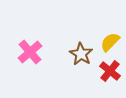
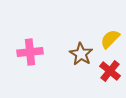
yellow semicircle: moved 3 px up
pink cross: rotated 35 degrees clockwise
